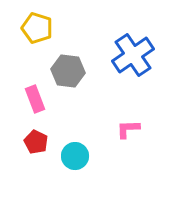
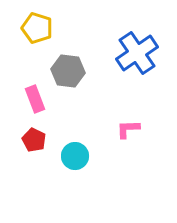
blue cross: moved 4 px right, 2 px up
red pentagon: moved 2 px left, 2 px up
